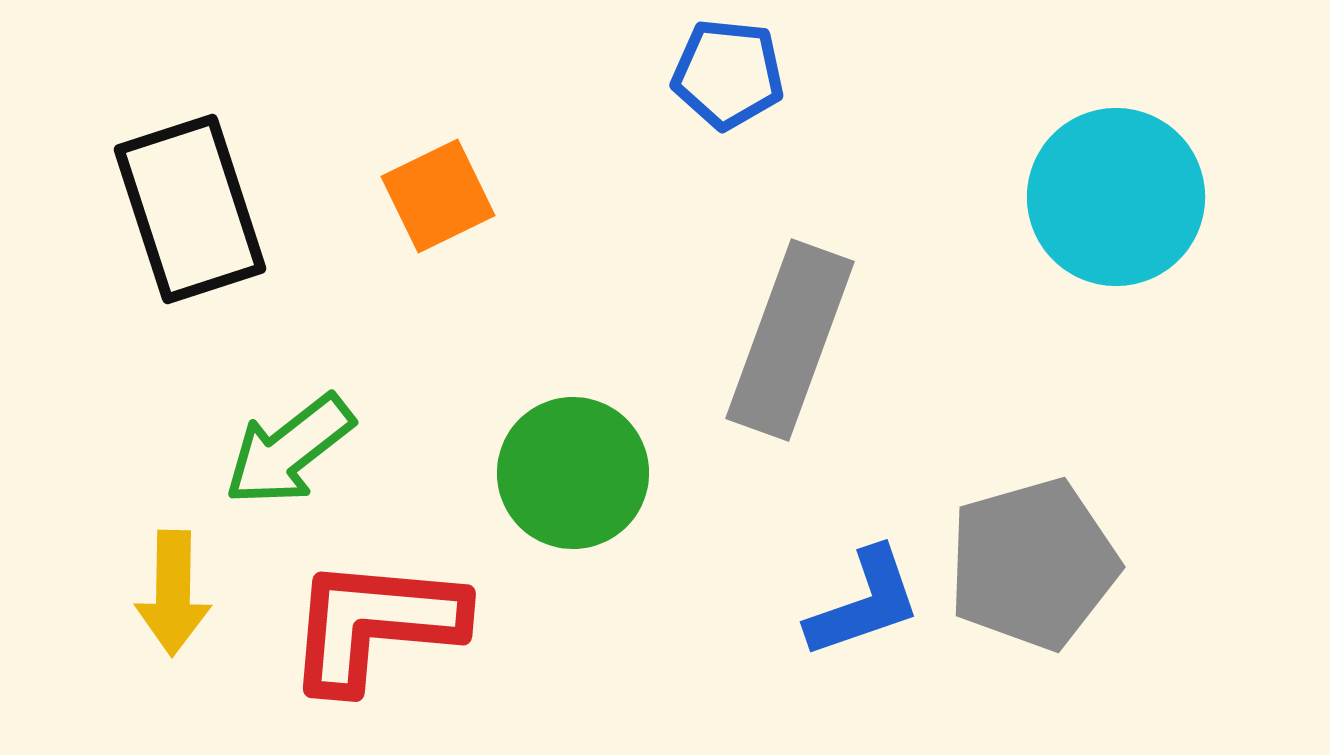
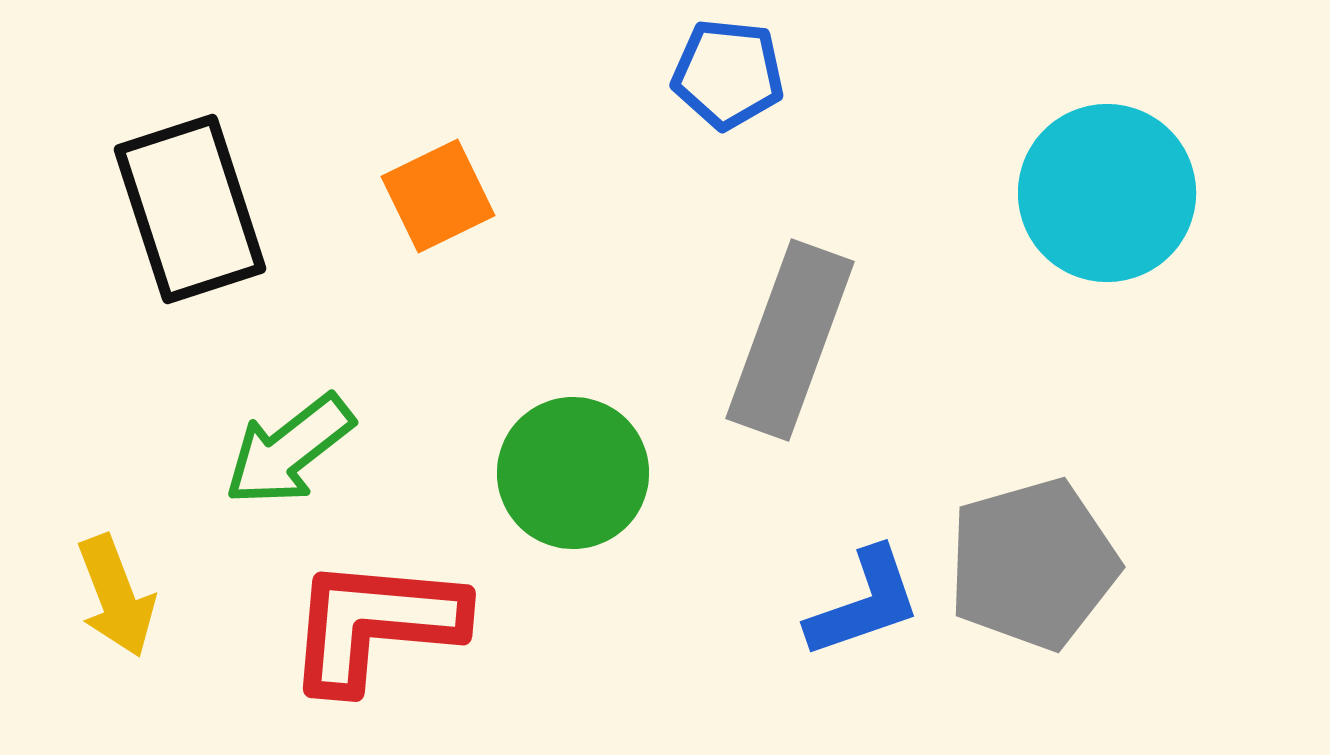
cyan circle: moved 9 px left, 4 px up
yellow arrow: moved 57 px left, 3 px down; rotated 22 degrees counterclockwise
